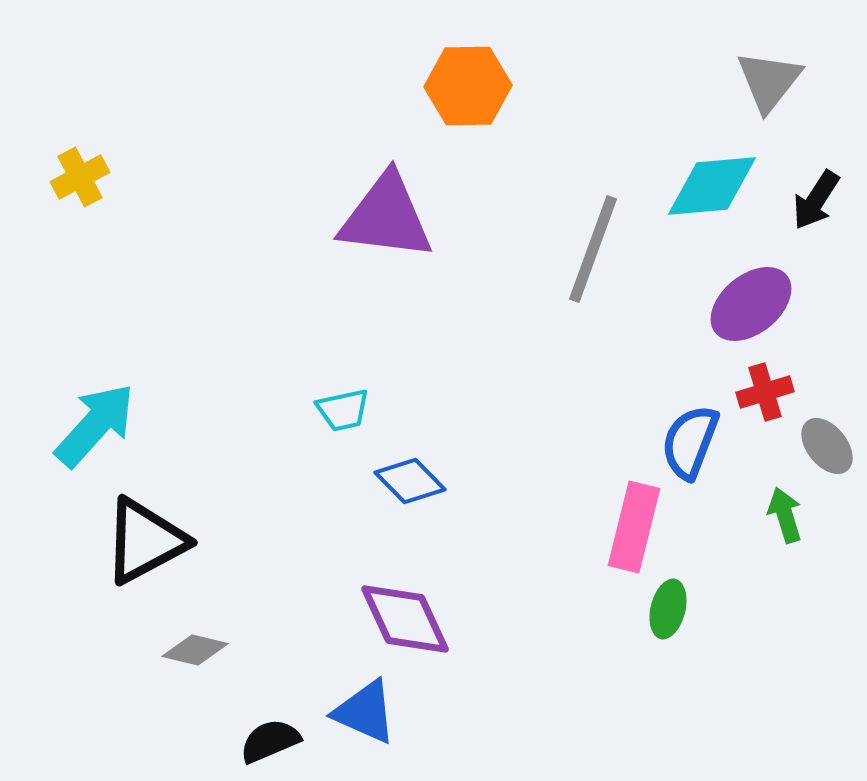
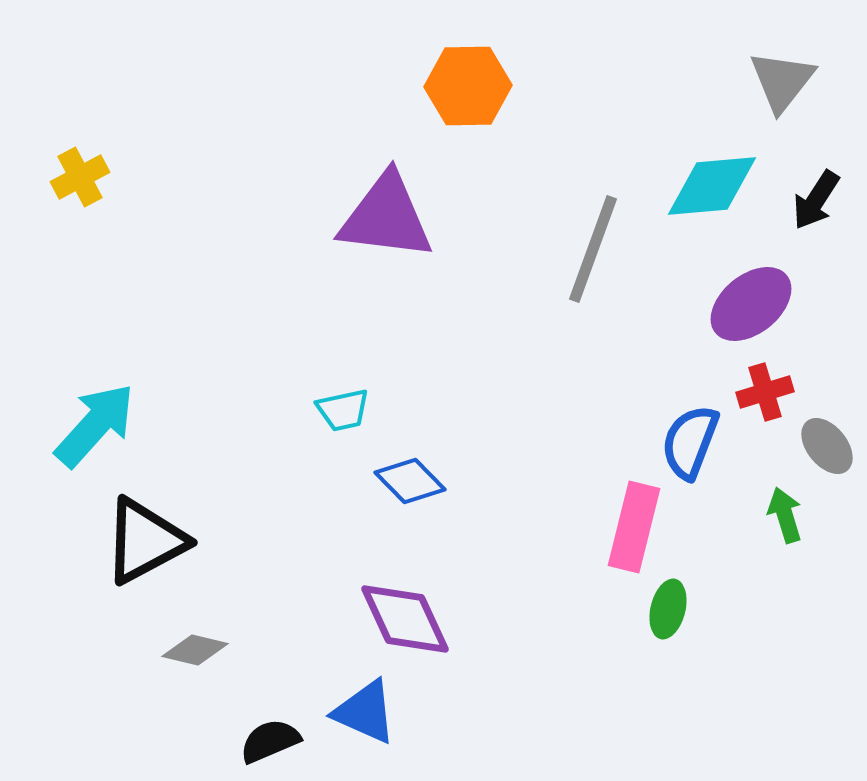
gray triangle: moved 13 px right
